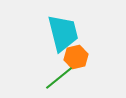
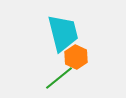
orange hexagon: rotated 20 degrees counterclockwise
